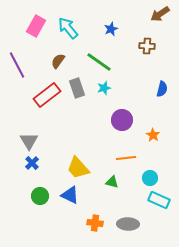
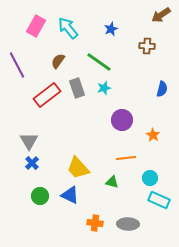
brown arrow: moved 1 px right, 1 px down
